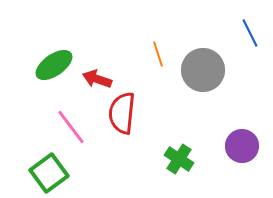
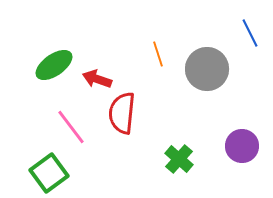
gray circle: moved 4 px right, 1 px up
green cross: rotated 8 degrees clockwise
